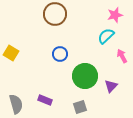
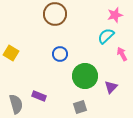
pink arrow: moved 2 px up
purple triangle: moved 1 px down
purple rectangle: moved 6 px left, 4 px up
